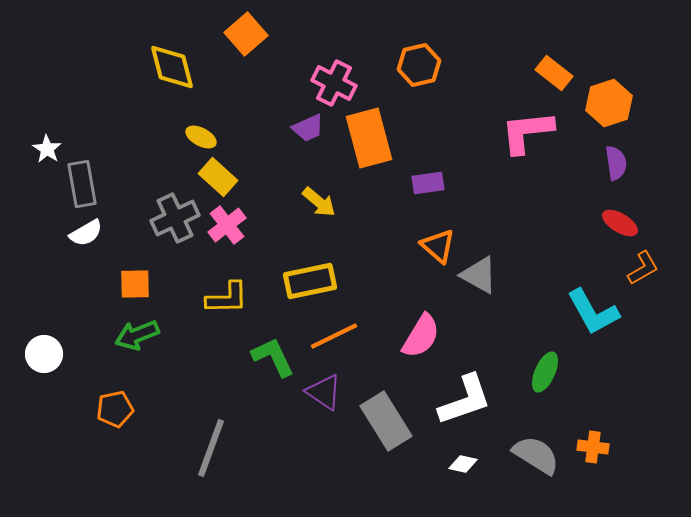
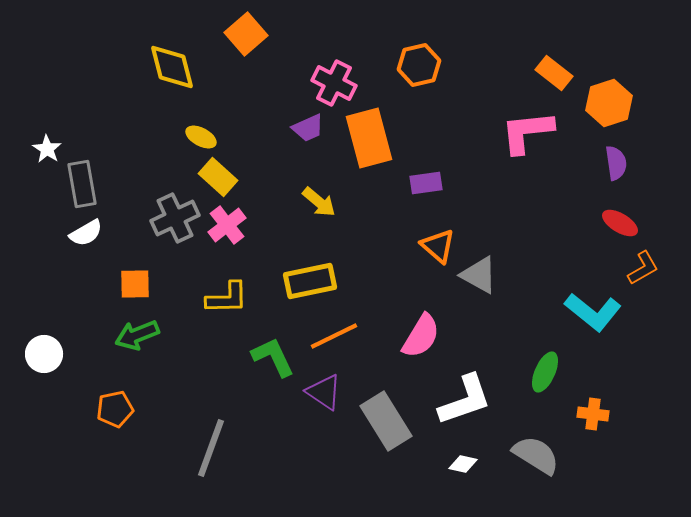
purple rectangle at (428, 183): moved 2 px left
cyan L-shape at (593, 312): rotated 22 degrees counterclockwise
orange cross at (593, 447): moved 33 px up
